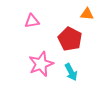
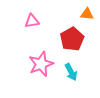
red pentagon: moved 2 px right; rotated 15 degrees clockwise
